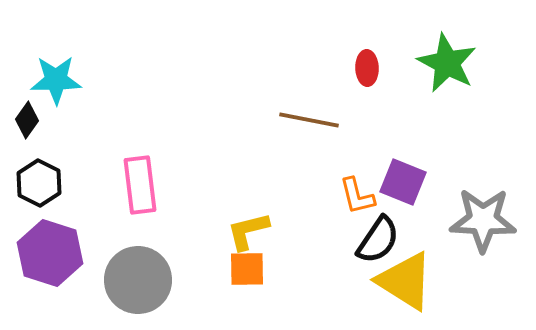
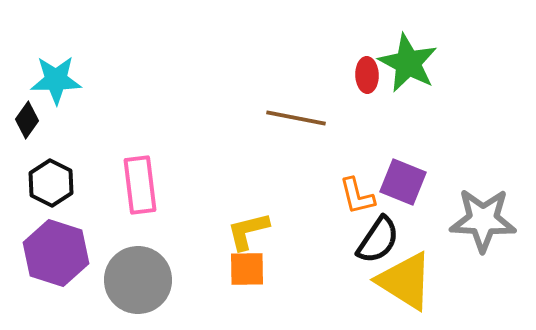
green star: moved 39 px left
red ellipse: moved 7 px down
brown line: moved 13 px left, 2 px up
black hexagon: moved 12 px right
purple hexagon: moved 6 px right
